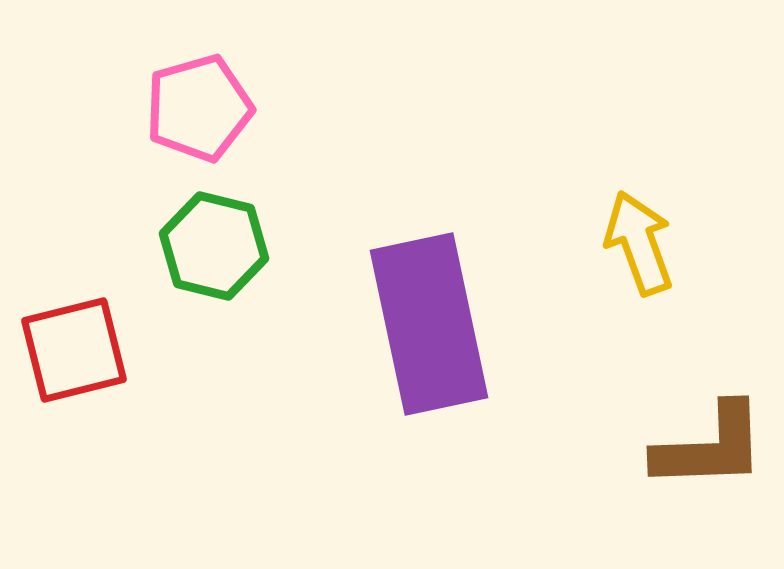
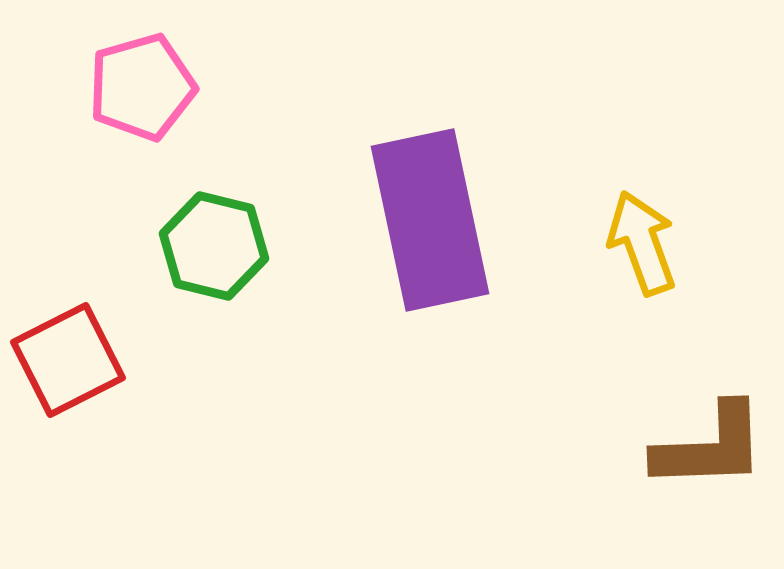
pink pentagon: moved 57 px left, 21 px up
yellow arrow: moved 3 px right
purple rectangle: moved 1 px right, 104 px up
red square: moved 6 px left, 10 px down; rotated 13 degrees counterclockwise
